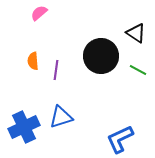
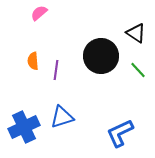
green line: rotated 18 degrees clockwise
blue triangle: moved 1 px right
blue L-shape: moved 6 px up
